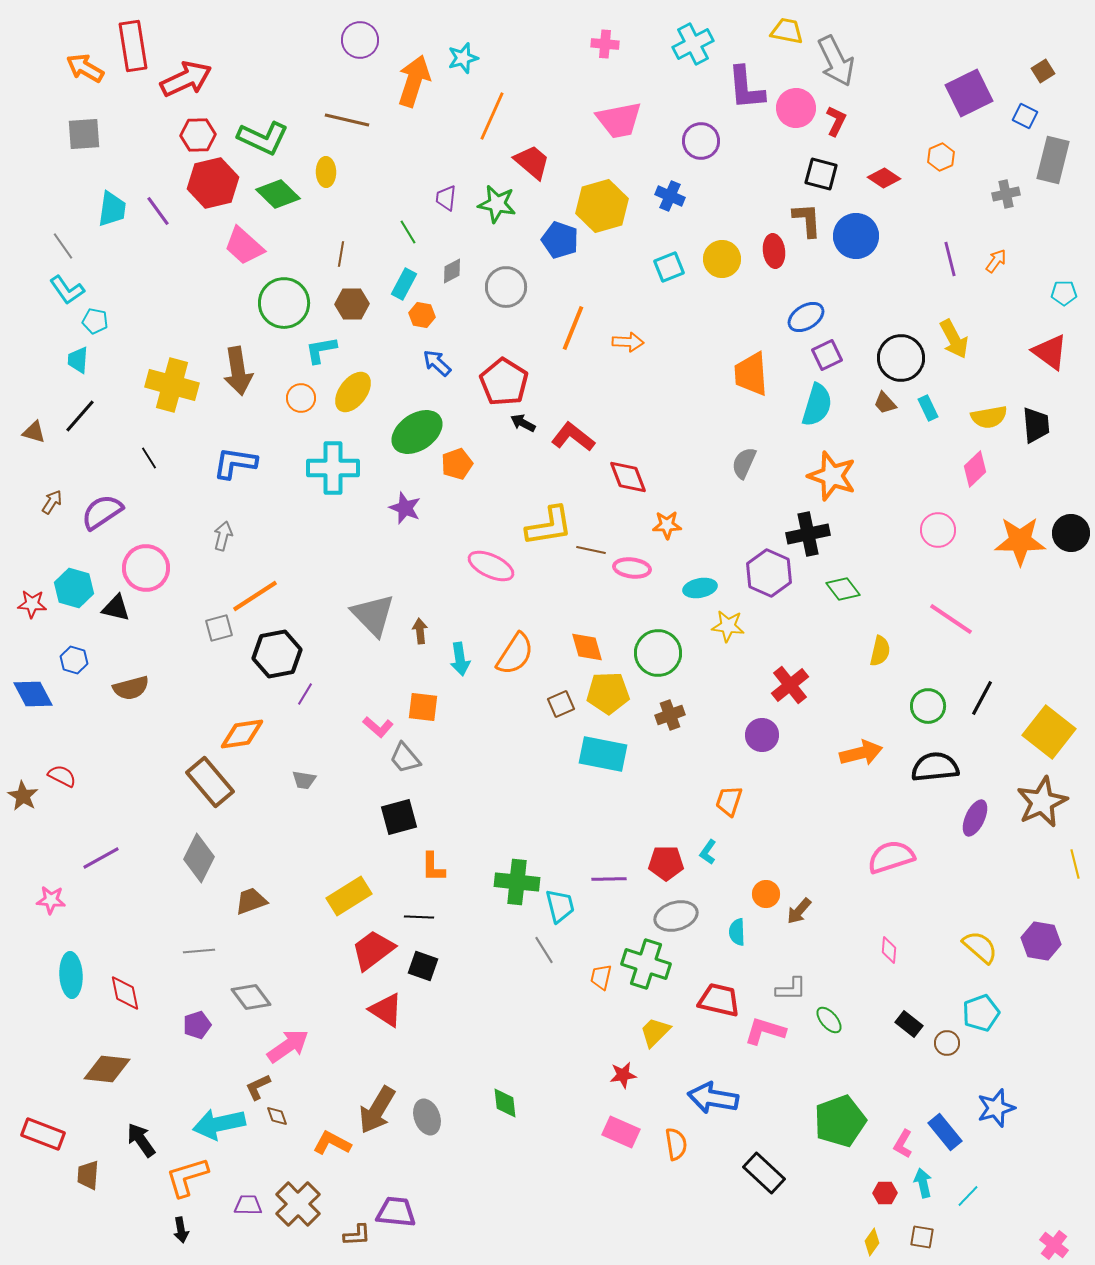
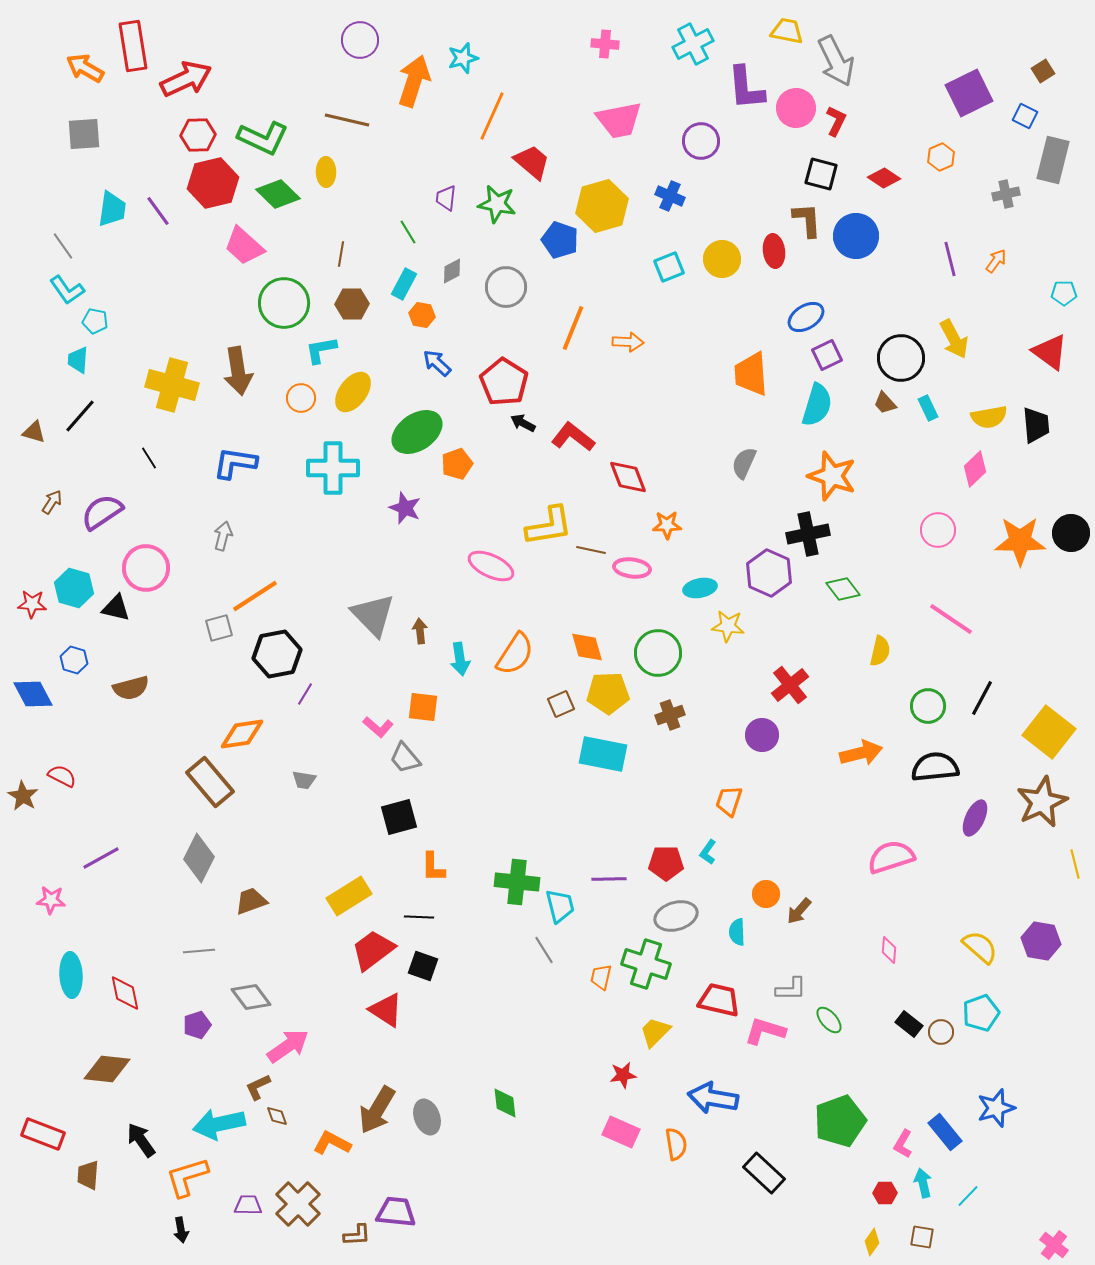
brown circle at (947, 1043): moved 6 px left, 11 px up
